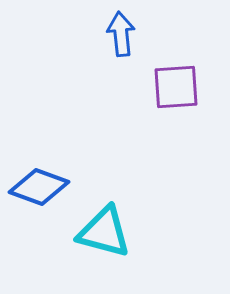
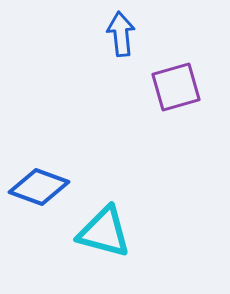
purple square: rotated 12 degrees counterclockwise
